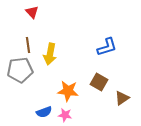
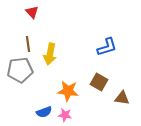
brown line: moved 1 px up
brown triangle: rotated 42 degrees clockwise
